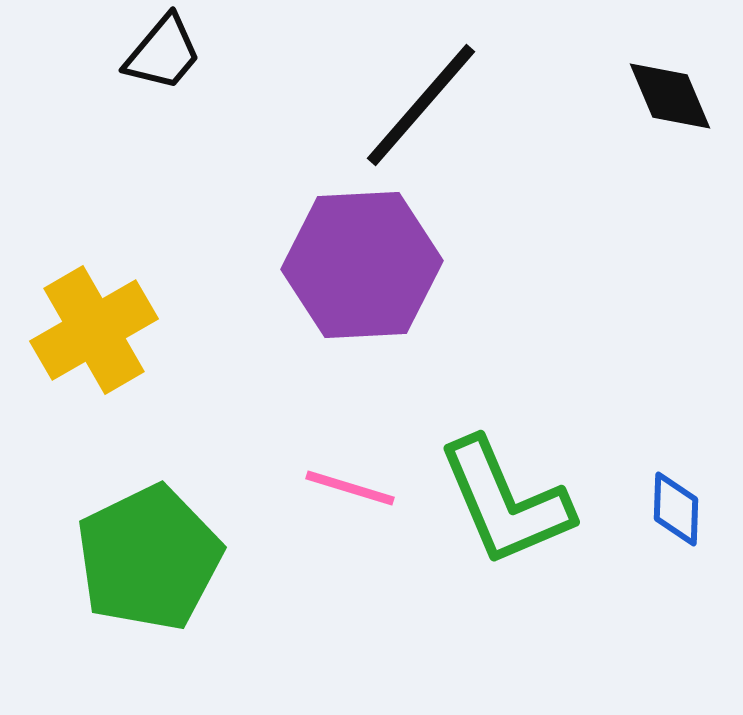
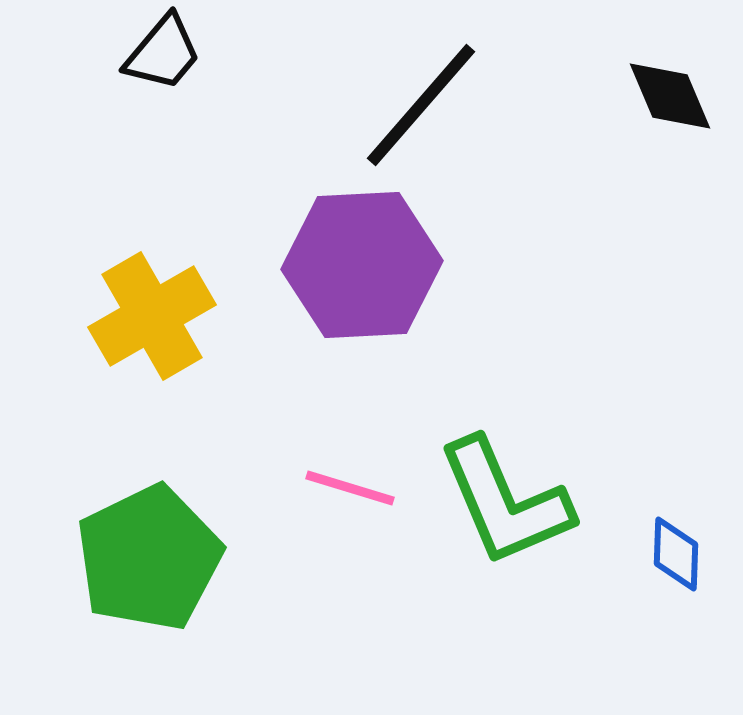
yellow cross: moved 58 px right, 14 px up
blue diamond: moved 45 px down
